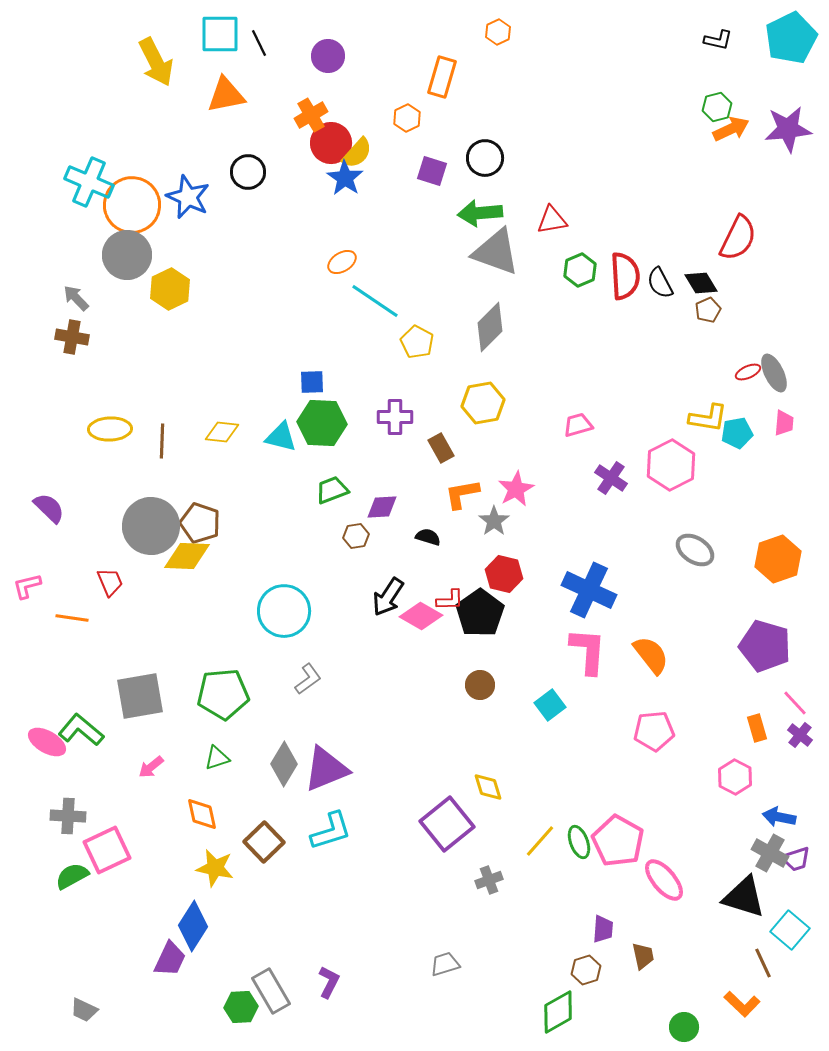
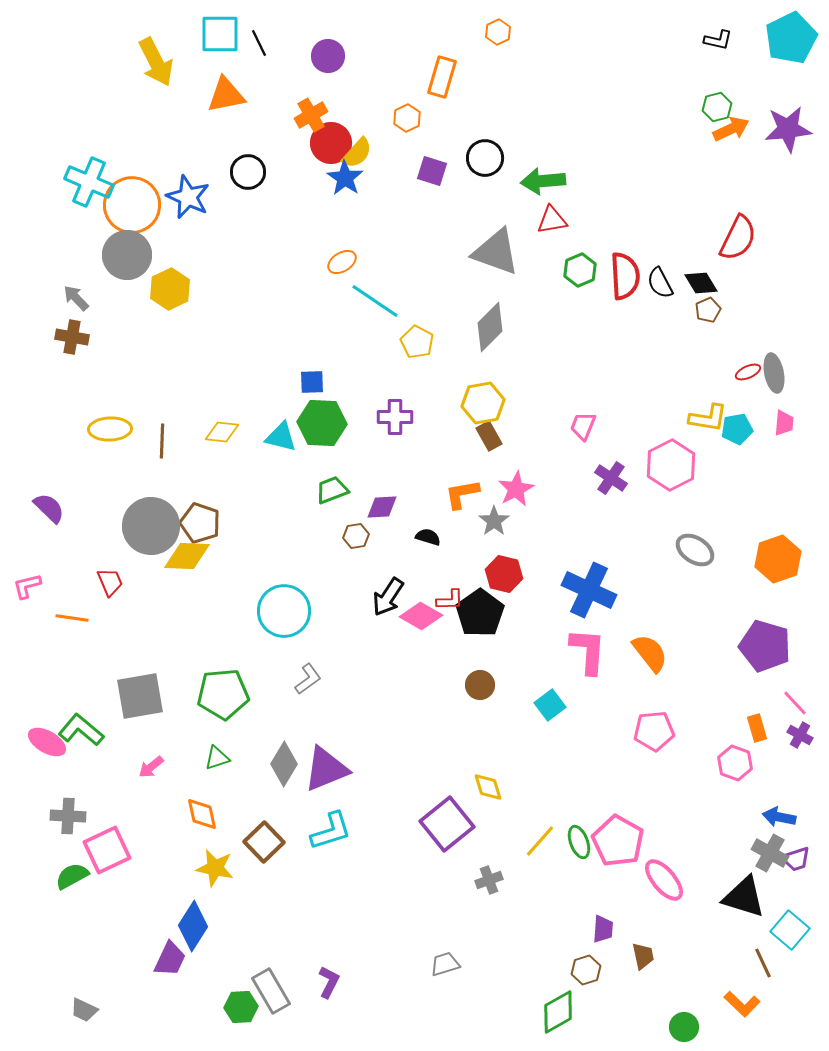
green arrow at (480, 213): moved 63 px right, 32 px up
gray ellipse at (774, 373): rotated 15 degrees clockwise
pink trapezoid at (578, 425): moved 5 px right, 1 px down; rotated 52 degrees counterclockwise
cyan pentagon at (737, 433): moved 4 px up
brown rectangle at (441, 448): moved 48 px right, 12 px up
orange semicircle at (651, 655): moved 1 px left, 2 px up
purple cross at (800, 735): rotated 10 degrees counterclockwise
pink hexagon at (735, 777): moved 14 px up; rotated 8 degrees counterclockwise
